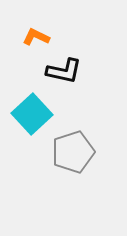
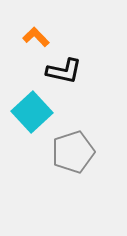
orange L-shape: rotated 20 degrees clockwise
cyan square: moved 2 px up
